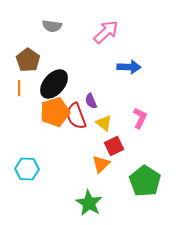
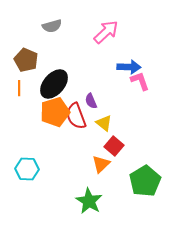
gray semicircle: rotated 24 degrees counterclockwise
brown pentagon: moved 2 px left; rotated 10 degrees counterclockwise
pink L-shape: moved 37 px up; rotated 45 degrees counterclockwise
red square: rotated 24 degrees counterclockwise
green pentagon: rotated 8 degrees clockwise
green star: moved 2 px up
